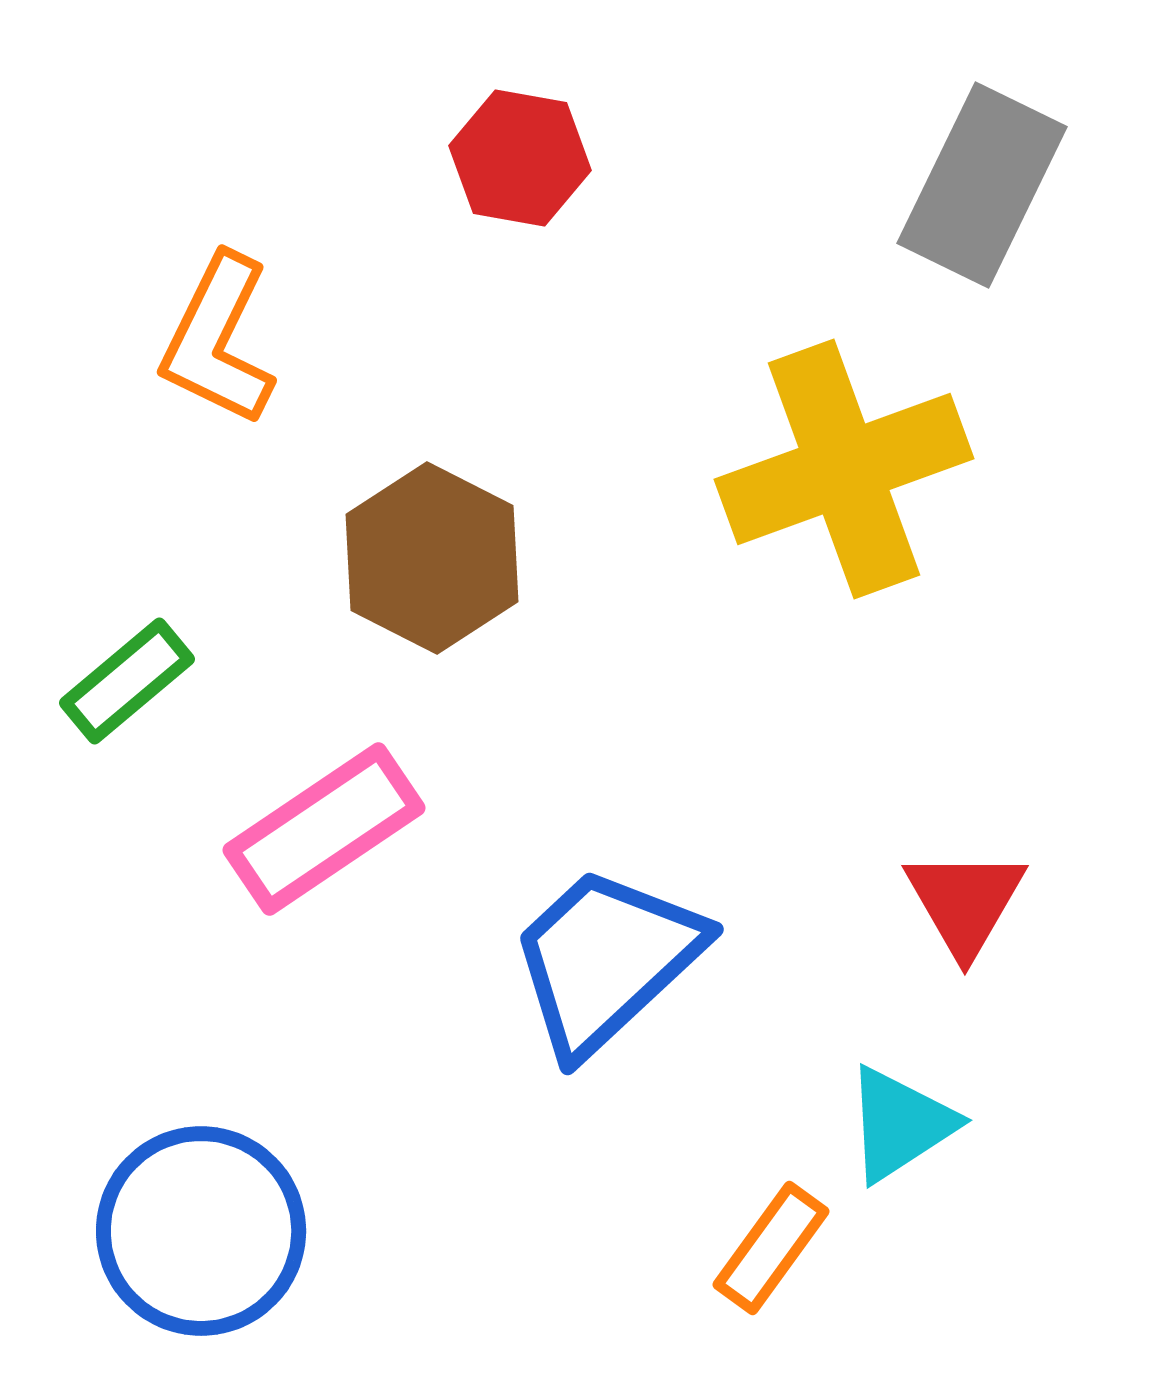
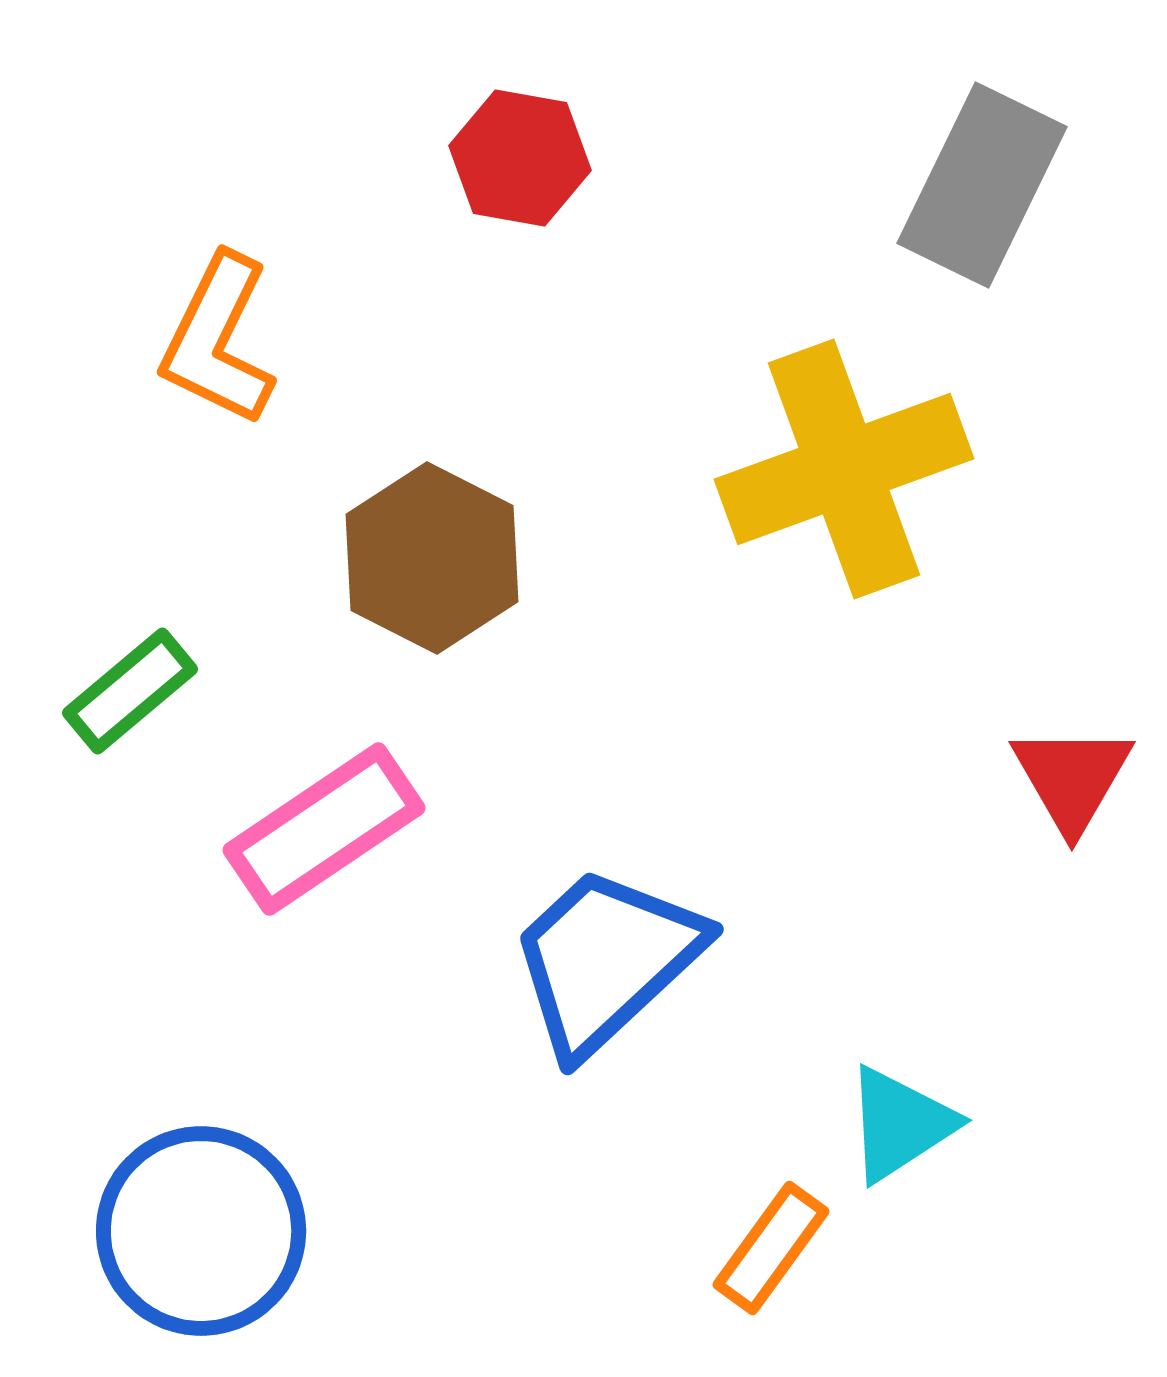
green rectangle: moved 3 px right, 10 px down
red triangle: moved 107 px right, 124 px up
